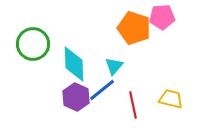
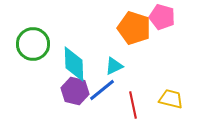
pink pentagon: rotated 20 degrees clockwise
cyan triangle: rotated 24 degrees clockwise
purple hexagon: moved 1 px left, 6 px up; rotated 12 degrees counterclockwise
